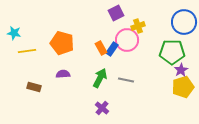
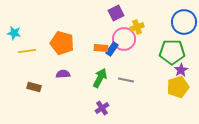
yellow cross: moved 1 px left, 1 px down
pink circle: moved 3 px left, 1 px up
orange rectangle: rotated 56 degrees counterclockwise
yellow pentagon: moved 5 px left
purple cross: rotated 16 degrees clockwise
